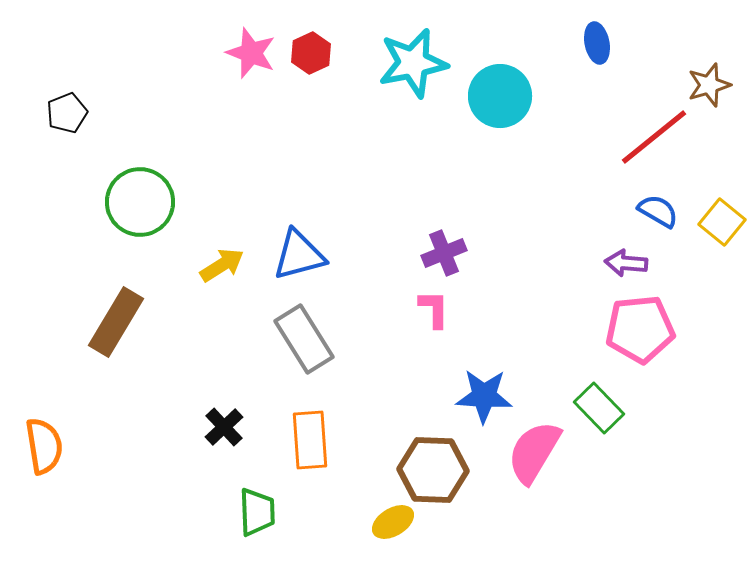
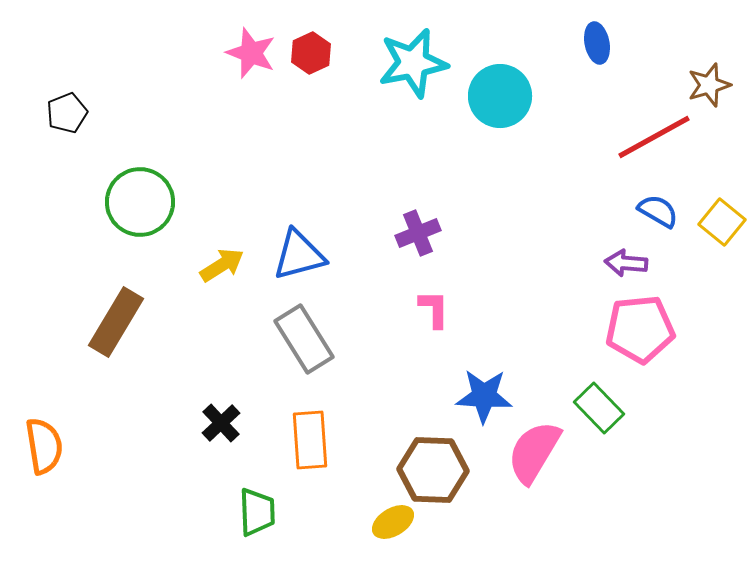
red line: rotated 10 degrees clockwise
purple cross: moved 26 px left, 20 px up
black cross: moved 3 px left, 4 px up
